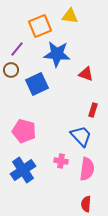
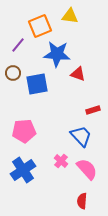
purple line: moved 1 px right, 4 px up
brown circle: moved 2 px right, 3 px down
red triangle: moved 8 px left
blue square: rotated 15 degrees clockwise
red rectangle: rotated 56 degrees clockwise
pink pentagon: rotated 20 degrees counterclockwise
pink cross: rotated 32 degrees clockwise
pink semicircle: rotated 50 degrees counterclockwise
red semicircle: moved 4 px left, 3 px up
